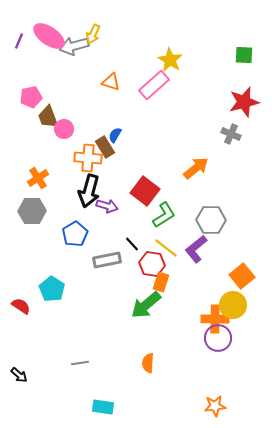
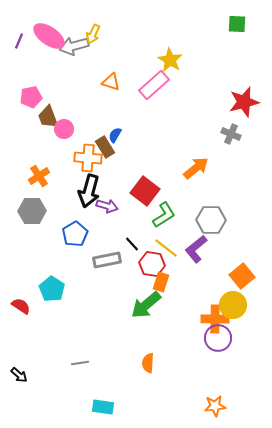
green square at (244, 55): moved 7 px left, 31 px up
orange cross at (38, 178): moved 1 px right, 2 px up
